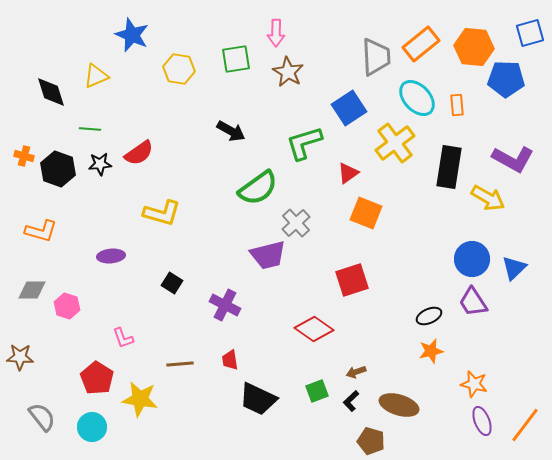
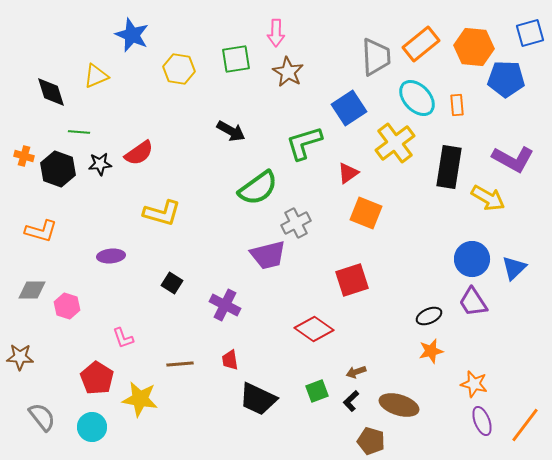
green line at (90, 129): moved 11 px left, 3 px down
gray cross at (296, 223): rotated 16 degrees clockwise
